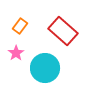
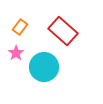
orange rectangle: moved 1 px down
cyan circle: moved 1 px left, 1 px up
